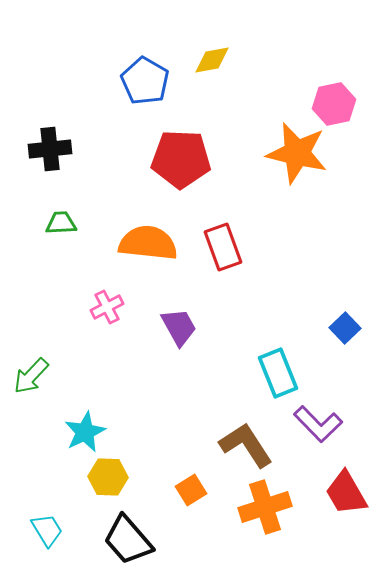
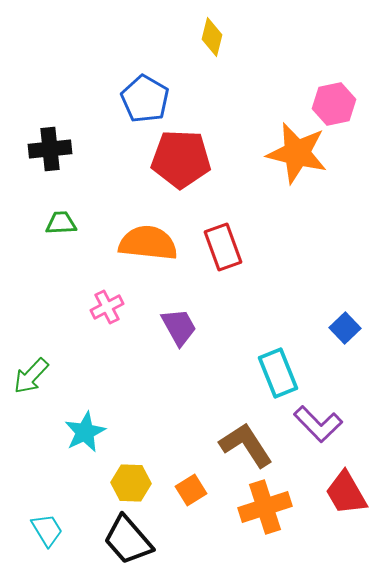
yellow diamond: moved 23 px up; rotated 66 degrees counterclockwise
blue pentagon: moved 18 px down
yellow hexagon: moved 23 px right, 6 px down
